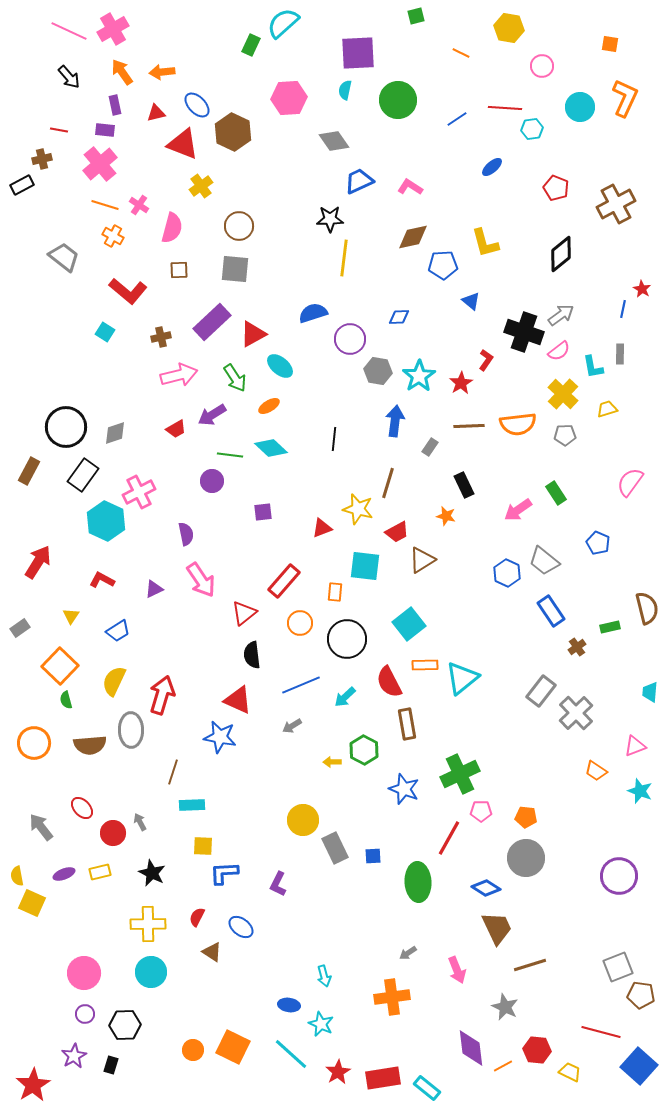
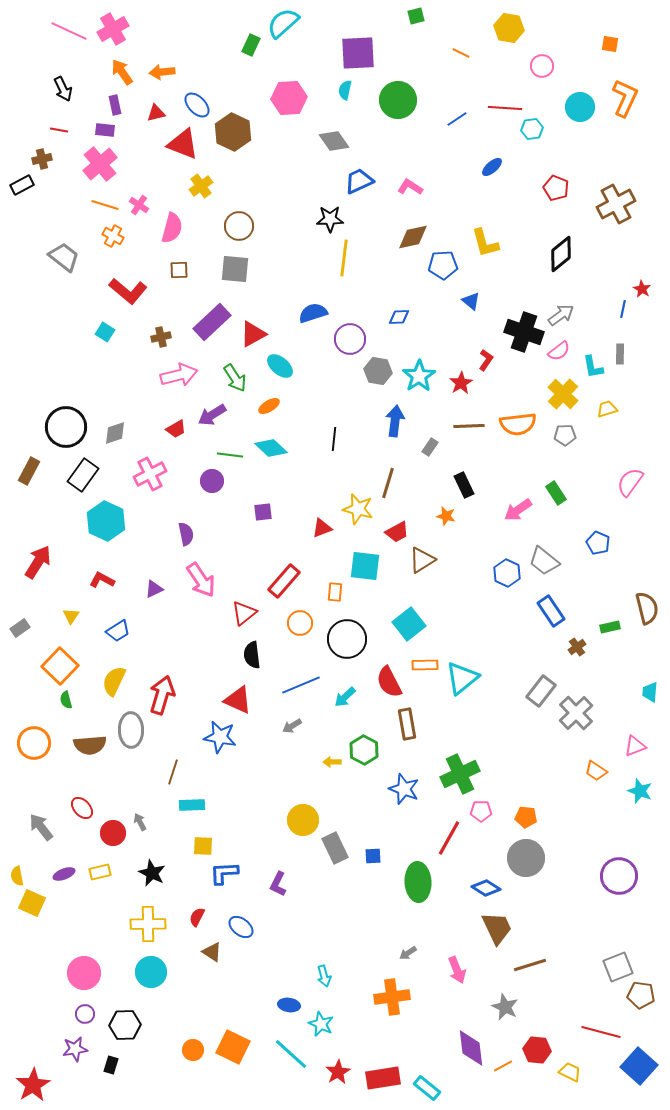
black arrow at (69, 77): moved 6 px left, 12 px down; rotated 15 degrees clockwise
pink cross at (139, 492): moved 11 px right, 18 px up
purple star at (74, 1056): moved 1 px right, 7 px up; rotated 20 degrees clockwise
